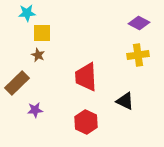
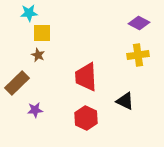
cyan star: moved 2 px right
red hexagon: moved 4 px up
